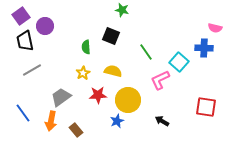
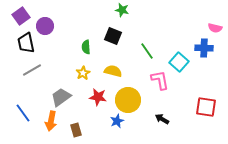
black square: moved 2 px right
black trapezoid: moved 1 px right, 2 px down
green line: moved 1 px right, 1 px up
pink L-shape: rotated 105 degrees clockwise
red star: moved 2 px down; rotated 12 degrees clockwise
black arrow: moved 2 px up
brown rectangle: rotated 24 degrees clockwise
